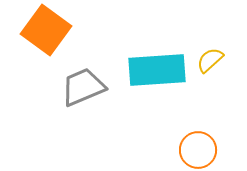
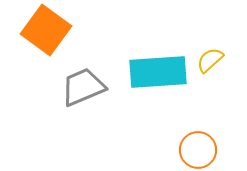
cyan rectangle: moved 1 px right, 2 px down
